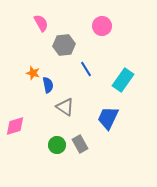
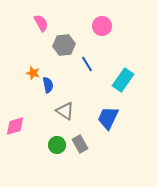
blue line: moved 1 px right, 5 px up
gray triangle: moved 4 px down
